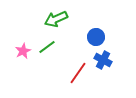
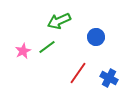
green arrow: moved 3 px right, 2 px down
blue cross: moved 6 px right, 18 px down
